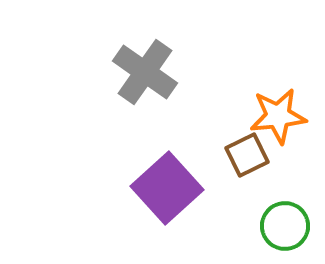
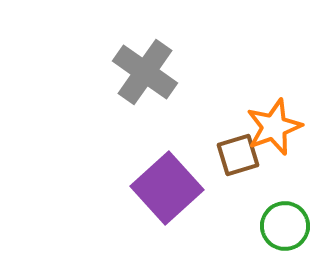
orange star: moved 4 px left, 11 px down; rotated 14 degrees counterclockwise
brown square: moved 9 px left; rotated 9 degrees clockwise
